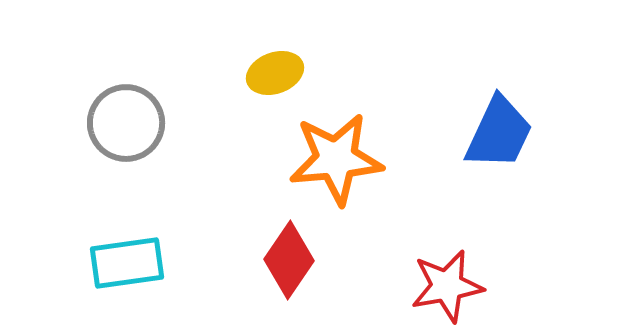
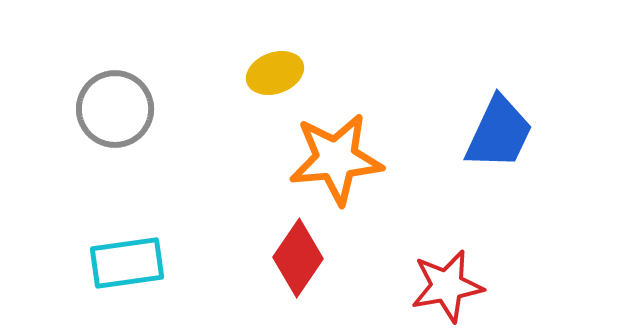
gray circle: moved 11 px left, 14 px up
red diamond: moved 9 px right, 2 px up
